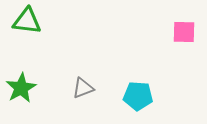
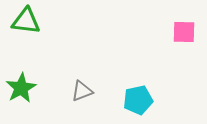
green triangle: moved 1 px left
gray triangle: moved 1 px left, 3 px down
cyan pentagon: moved 4 px down; rotated 16 degrees counterclockwise
